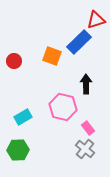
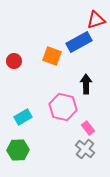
blue rectangle: rotated 15 degrees clockwise
